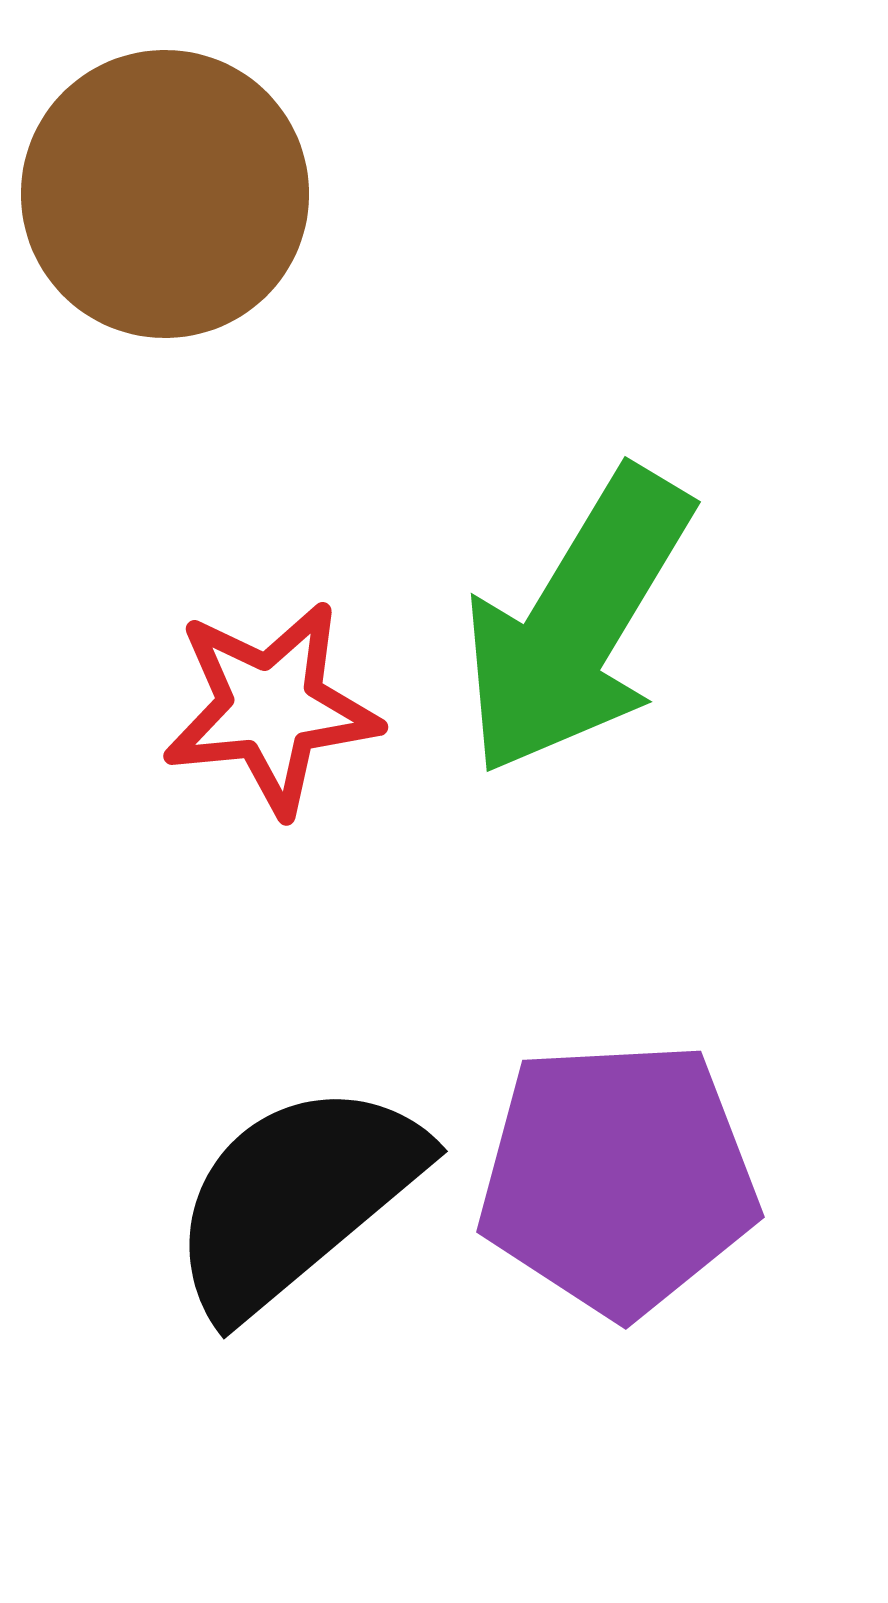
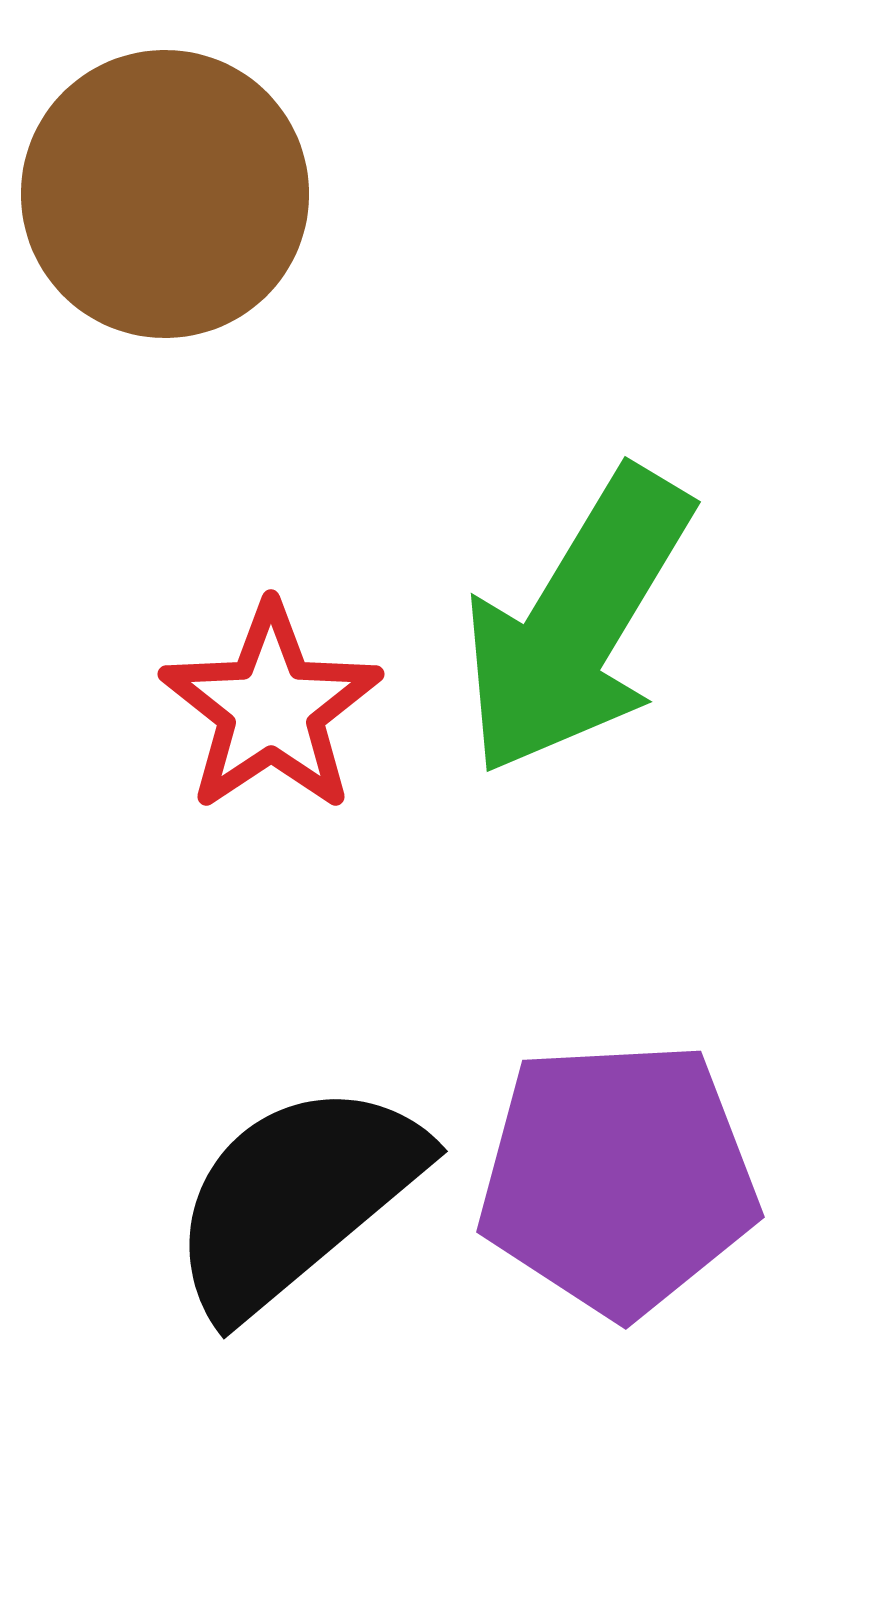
red star: rotated 28 degrees counterclockwise
